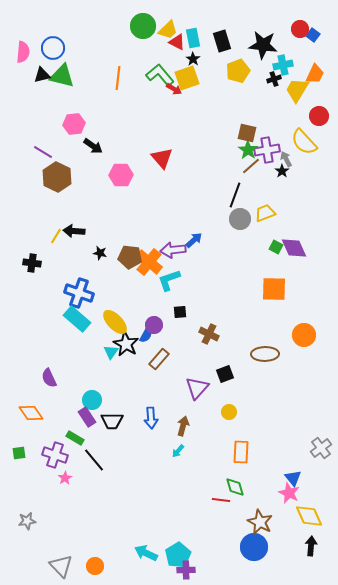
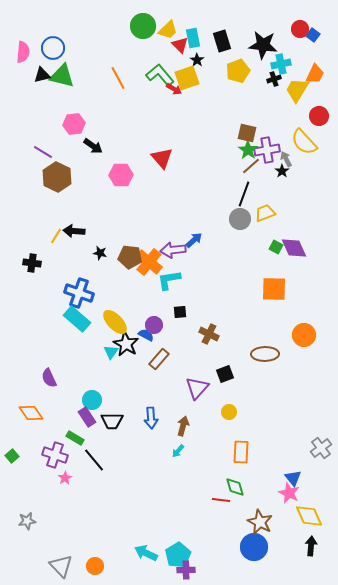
red triangle at (177, 42): moved 3 px right, 3 px down; rotated 18 degrees clockwise
black star at (193, 59): moved 4 px right, 1 px down
cyan cross at (283, 65): moved 2 px left, 1 px up
orange line at (118, 78): rotated 35 degrees counterclockwise
black line at (235, 195): moved 9 px right, 1 px up
cyan L-shape at (169, 280): rotated 10 degrees clockwise
blue semicircle at (146, 335): rotated 91 degrees counterclockwise
green square at (19, 453): moved 7 px left, 3 px down; rotated 32 degrees counterclockwise
